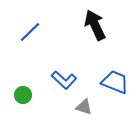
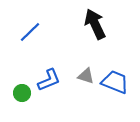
black arrow: moved 1 px up
blue L-shape: moved 15 px left; rotated 65 degrees counterclockwise
green circle: moved 1 px left, 2 px up
gray triangle: moved 2 px right, 31 px up
